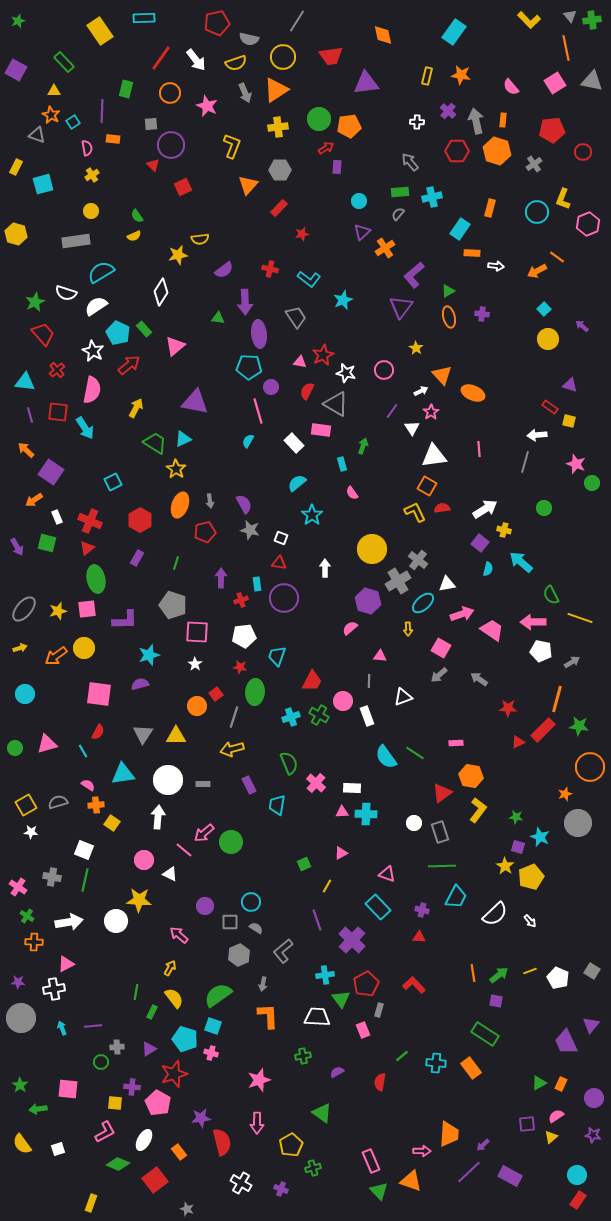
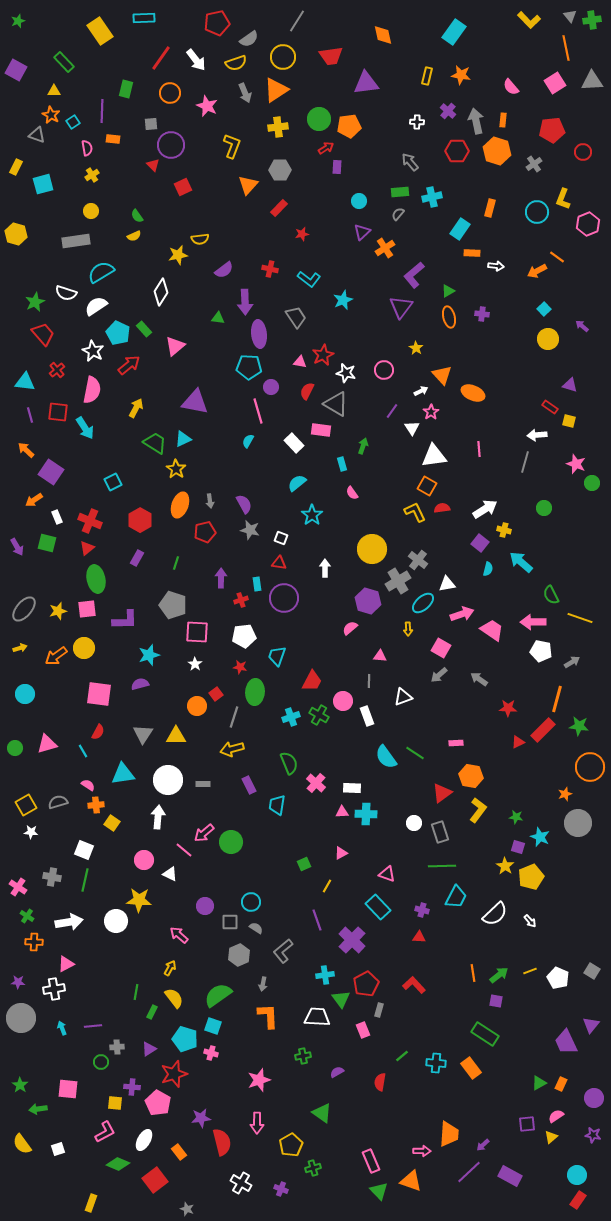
gray semicircle at (249, 39): rotated 48 degrees counterclockwise
gray triangle at (592, 81): rotated 15 degrees counterclockwise
